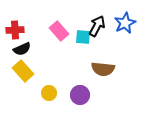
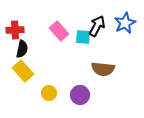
black semicircle: rotated 54 degrees counterclockwise
